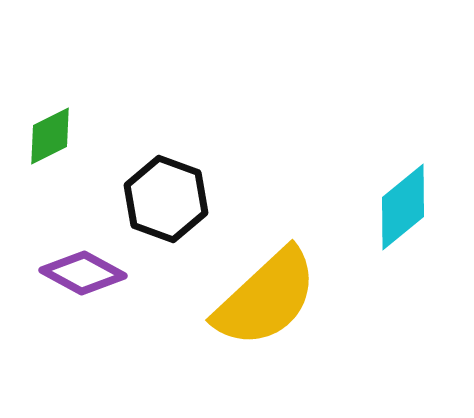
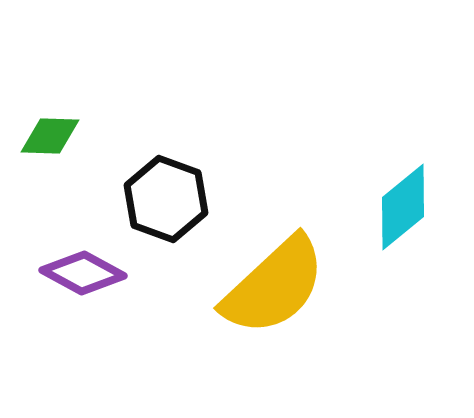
green diamond: rotated 28 degrees clockwise
yellow semicircle: moved 8 px right, 12 px up
